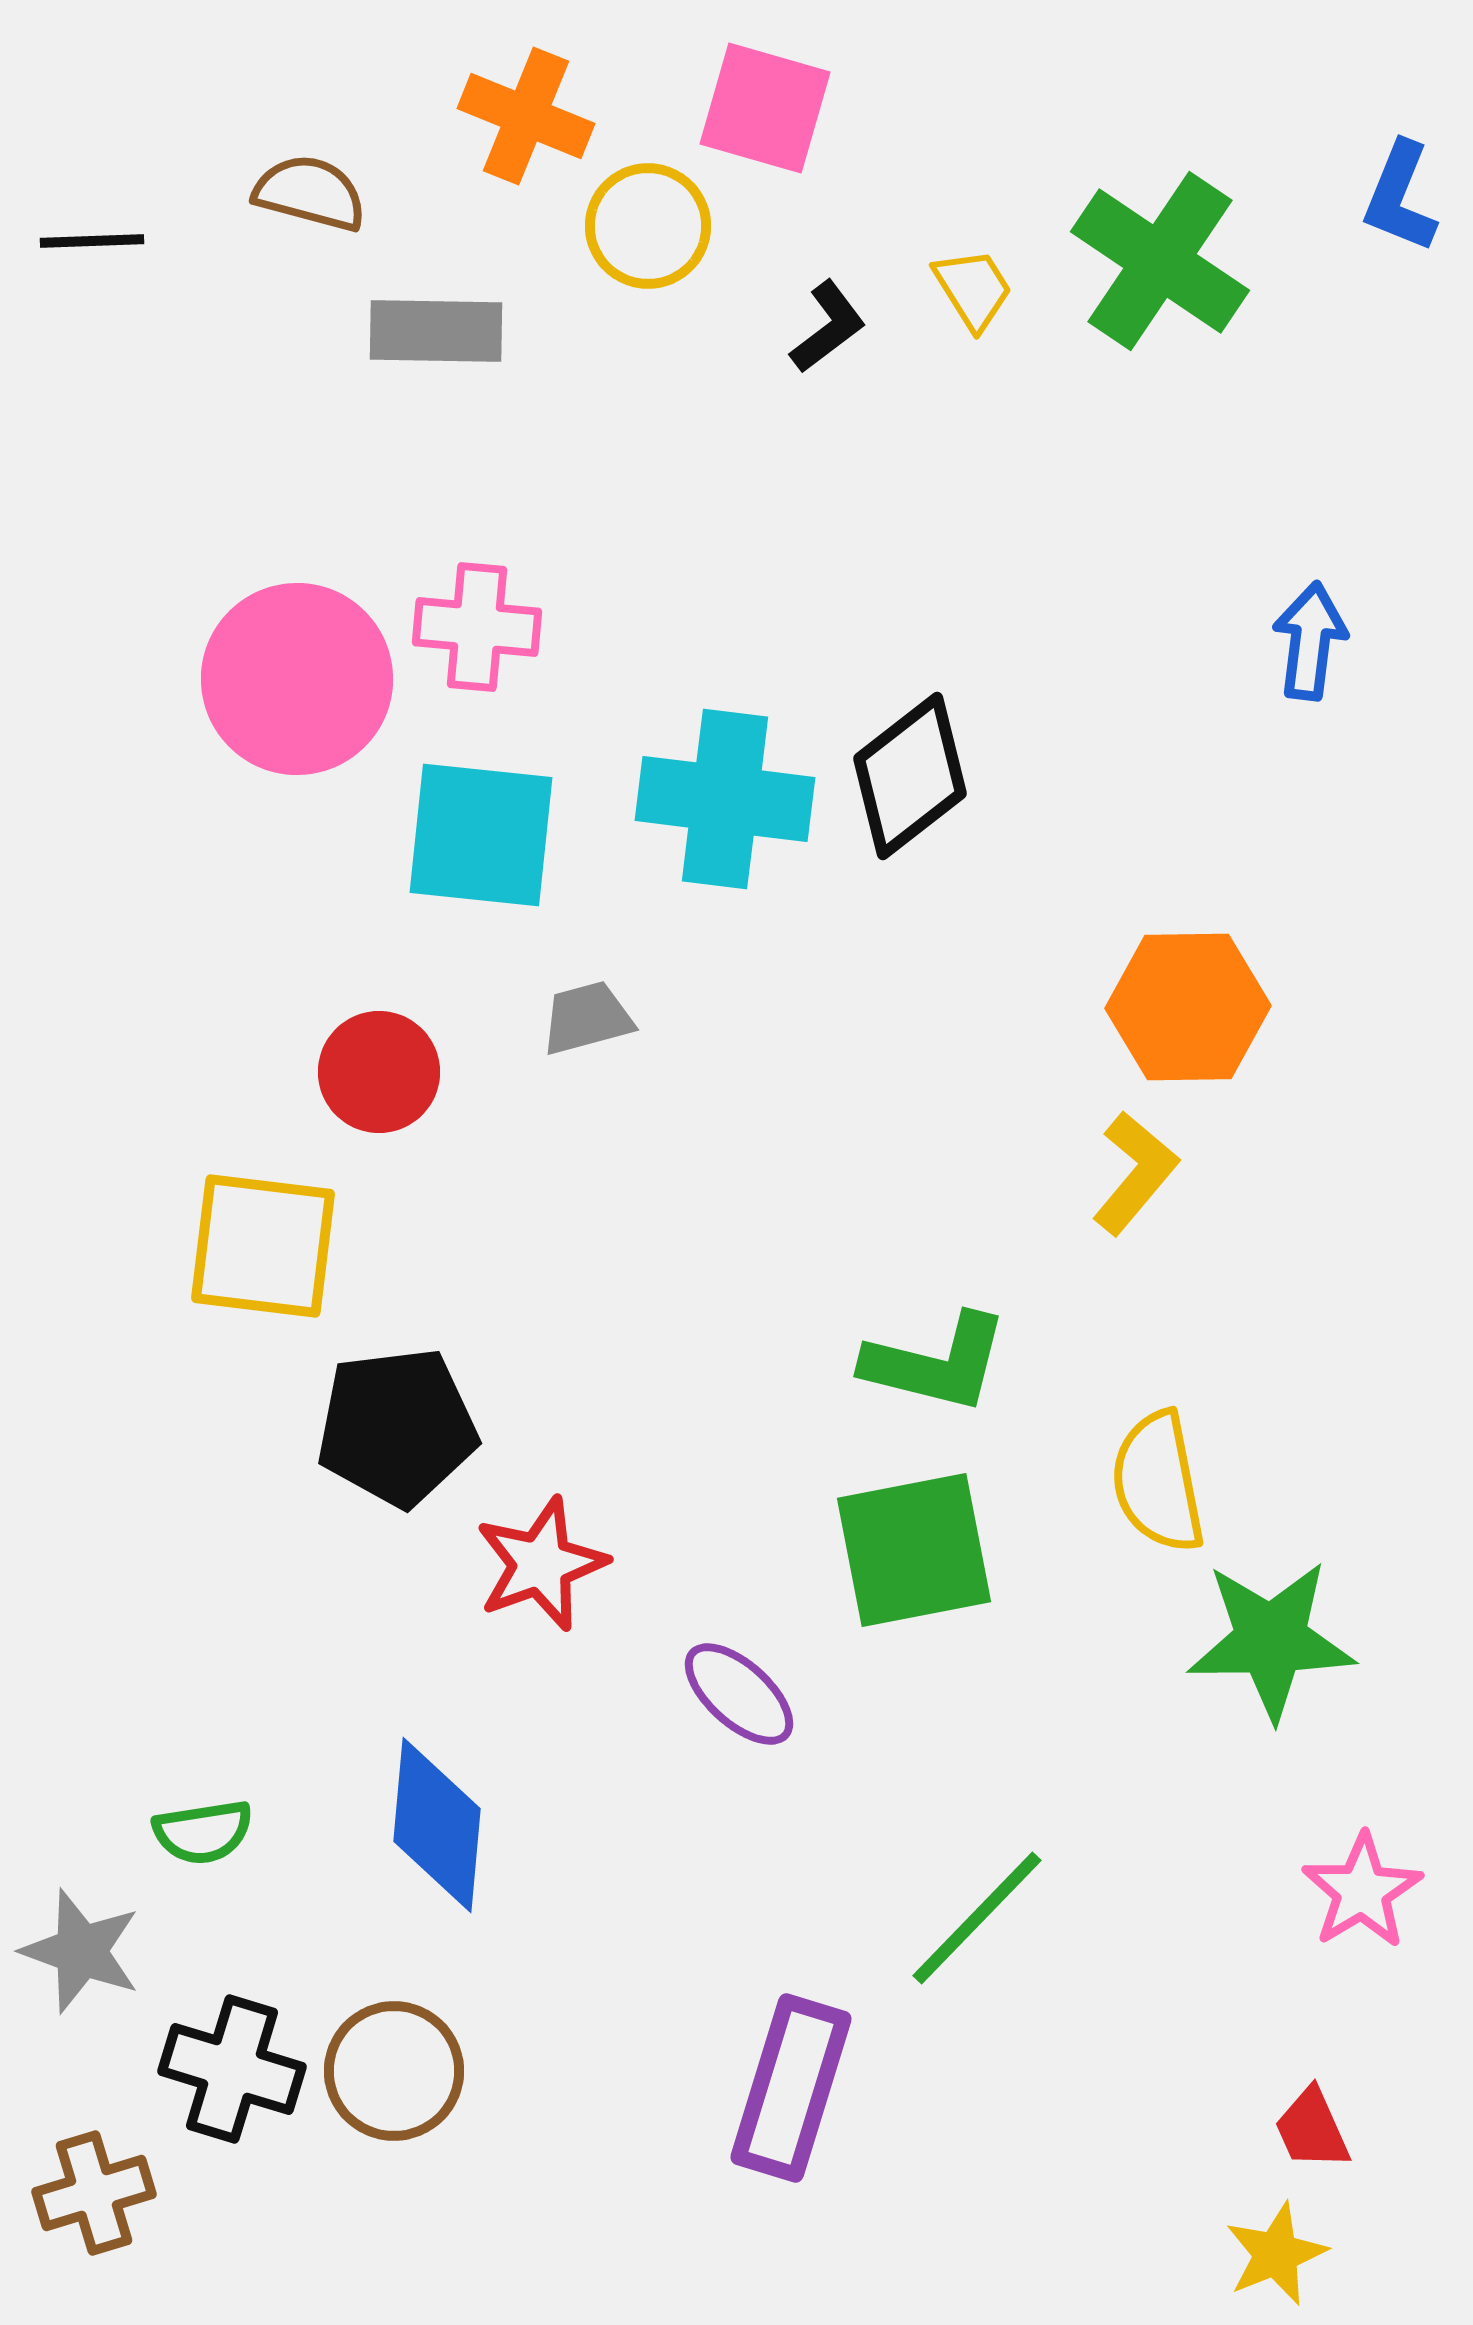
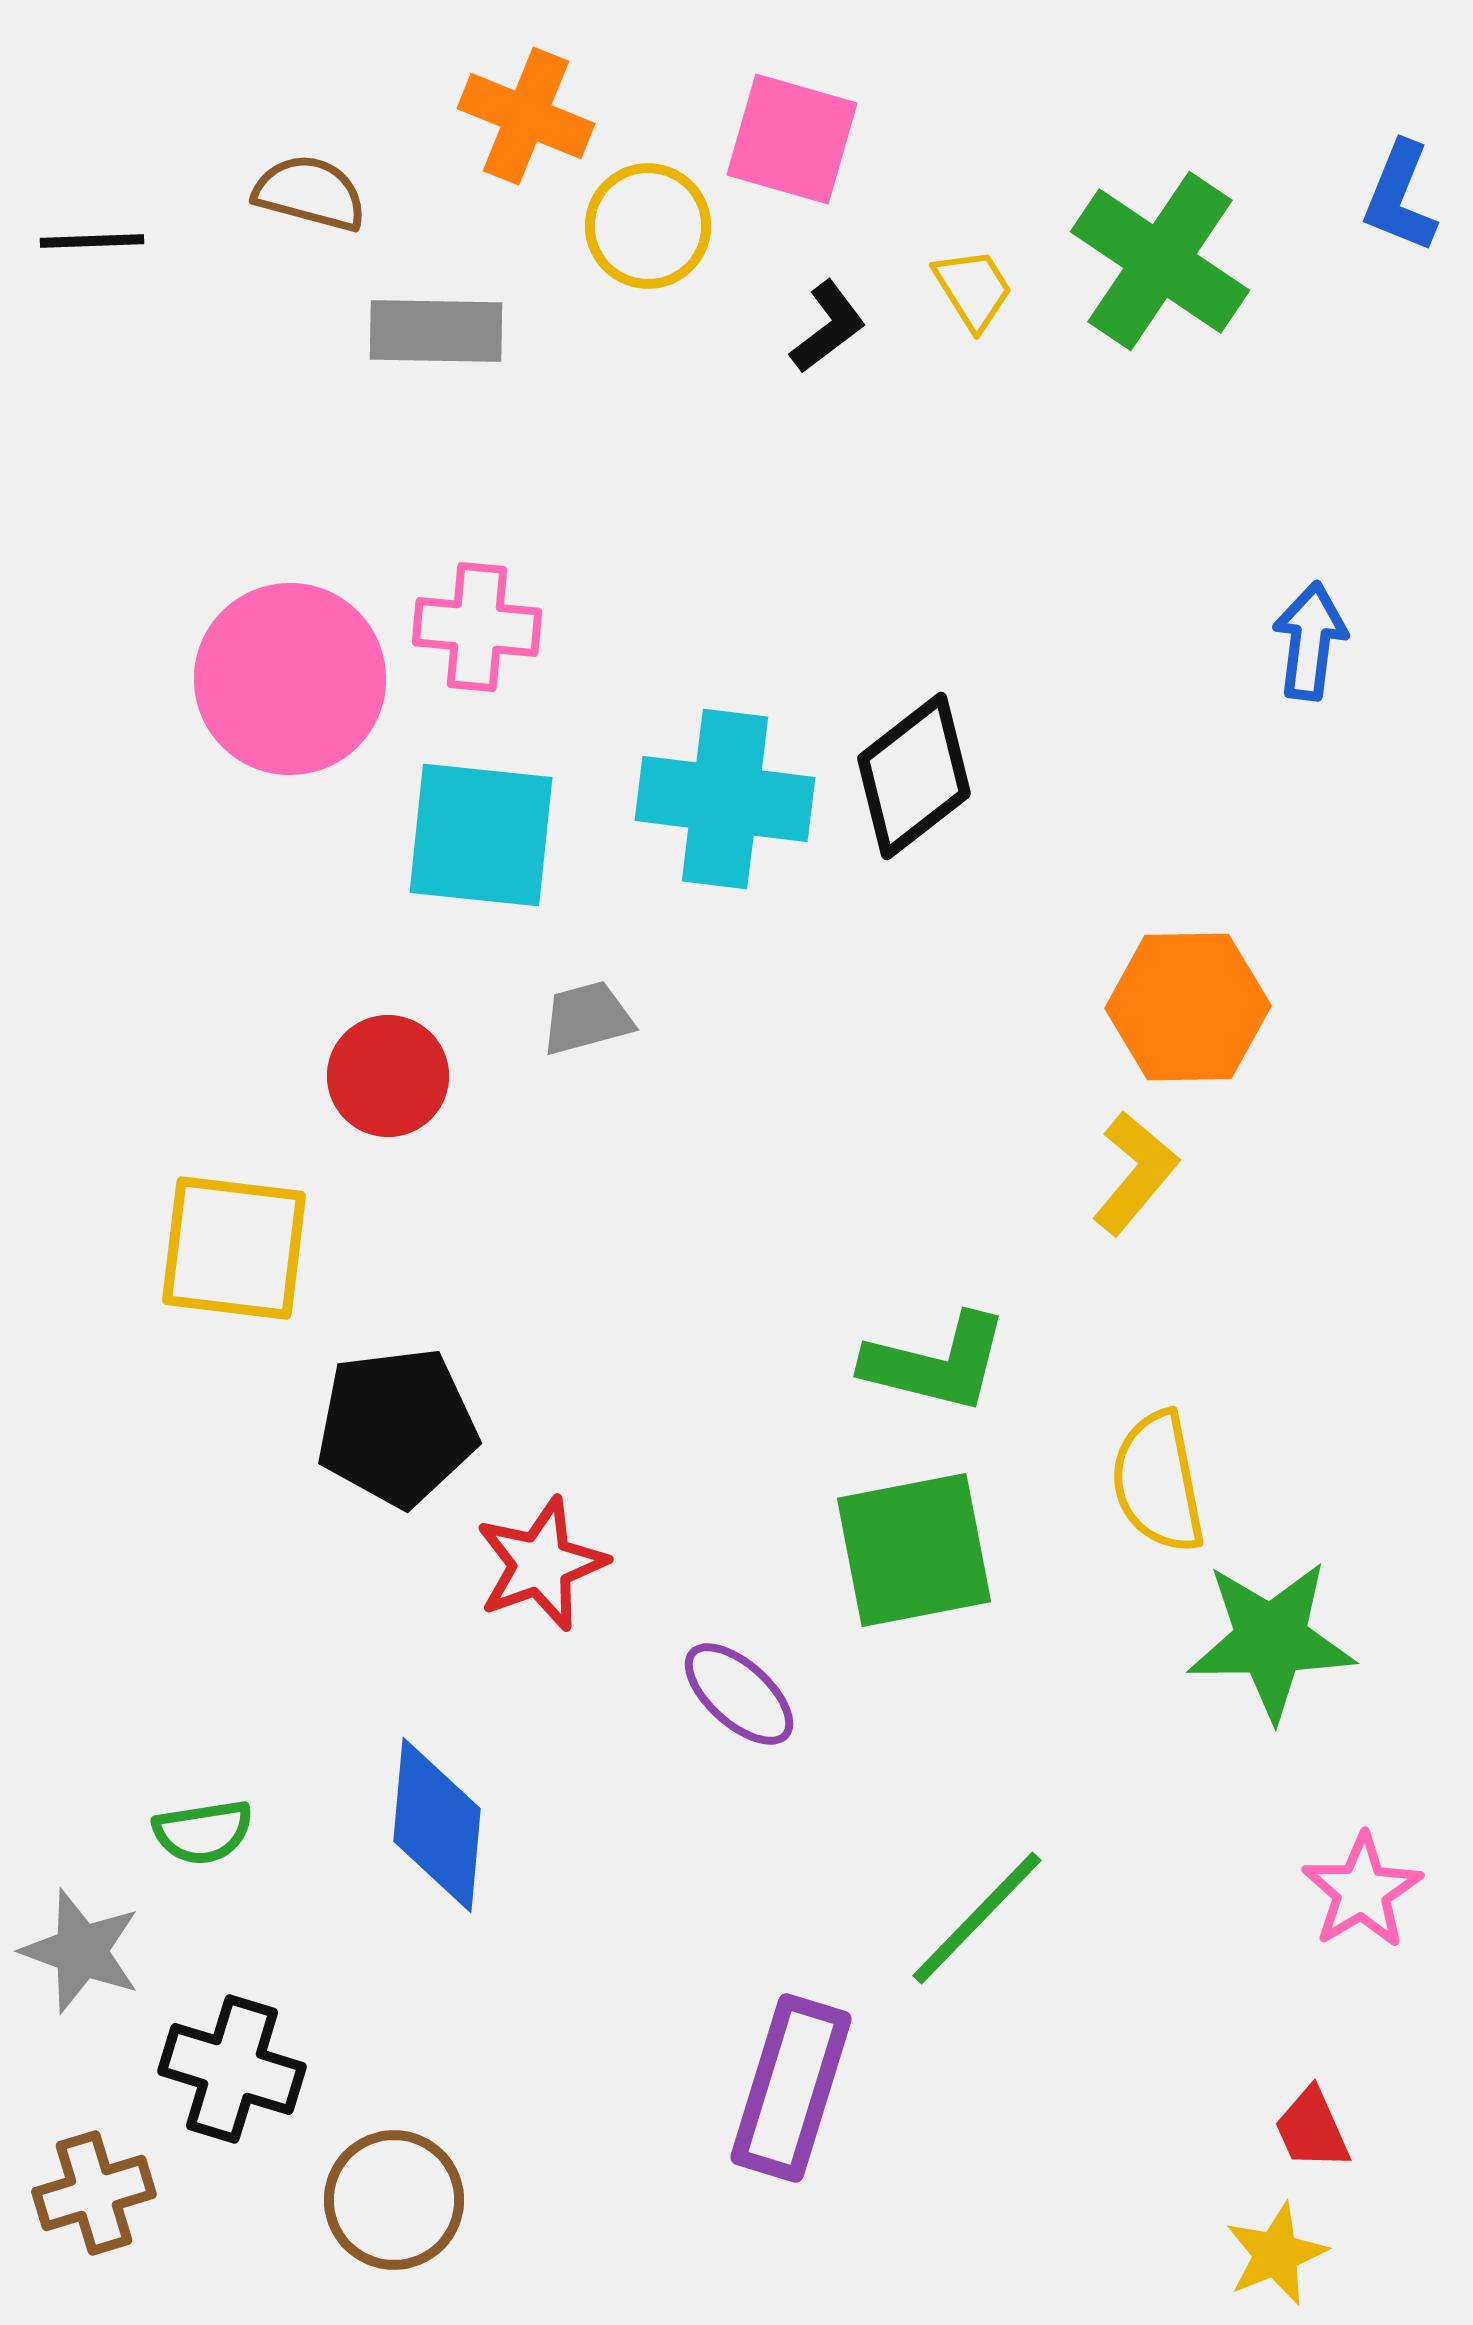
pink square: moved 27 px right, 31 px down
pink circle: moved 7 px left
black diamond: moved 4 px right
red circle: moved 9 px right, 4 px down
yellow square: moved 29 px left, 2 px down
brown circle: moved 129 px down
